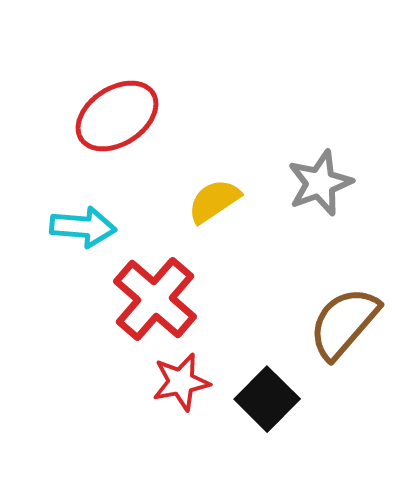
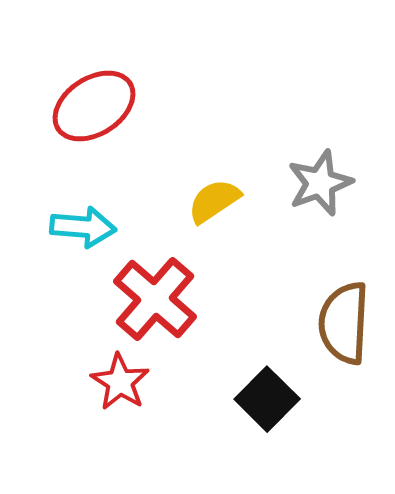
red ellipse: moved 23 px left, 10 px up
brown semicircle: rotated 38 degrees counterclockwise
red star: moved 61 px left; rotated 28 degrees counterclockwise
